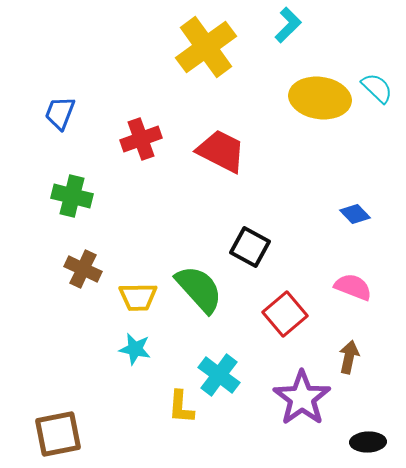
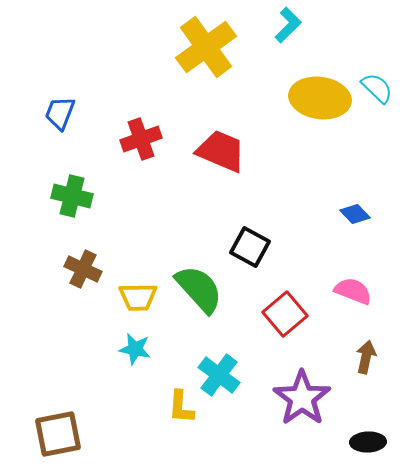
red trapezoid: rotated 4 degrees counterclockwise
pink semicircle: moved 4 px down
brown arrow: moved 17 px right
